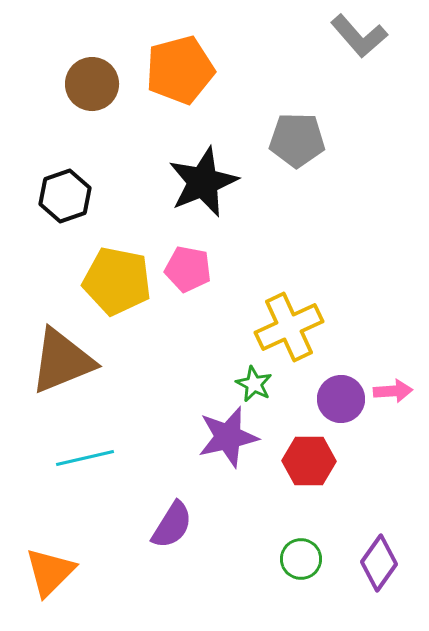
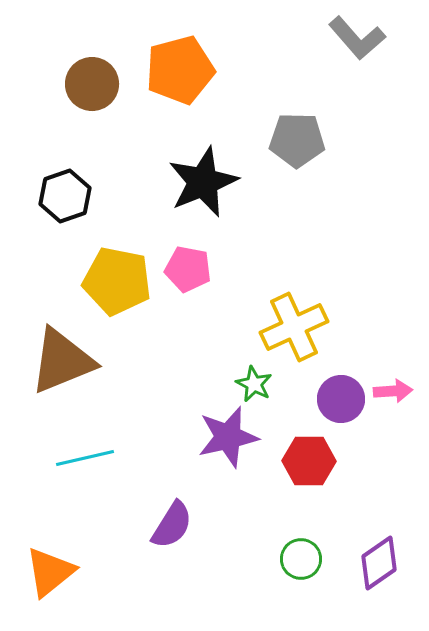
gray L-shape: moved 2 px left, 2 px down
yellow cross: moved 5 px right
purple diamond: rotated 20 degrees clockwise
orange triangle: rotated 6 degrees clockwise
